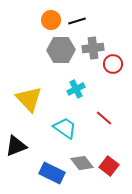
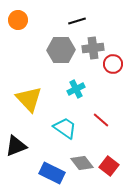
orange circle: moved 33 px left
red line: moved 3 px left, 2 px down
